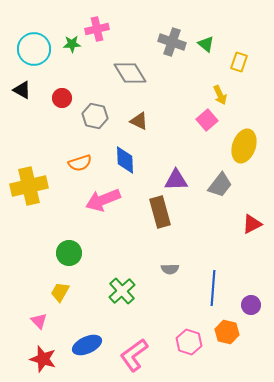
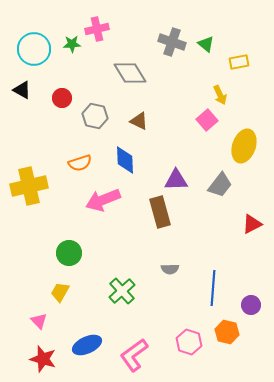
yellow rectangle: rotated 60 degrees clockwise
